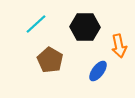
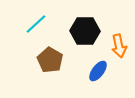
black hexagon: moved 4 px down
